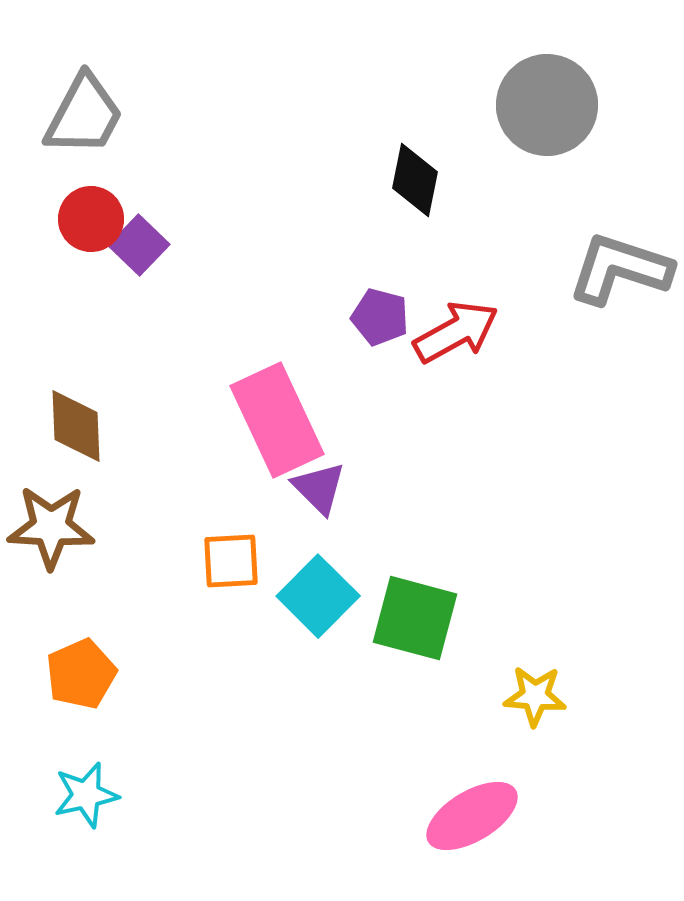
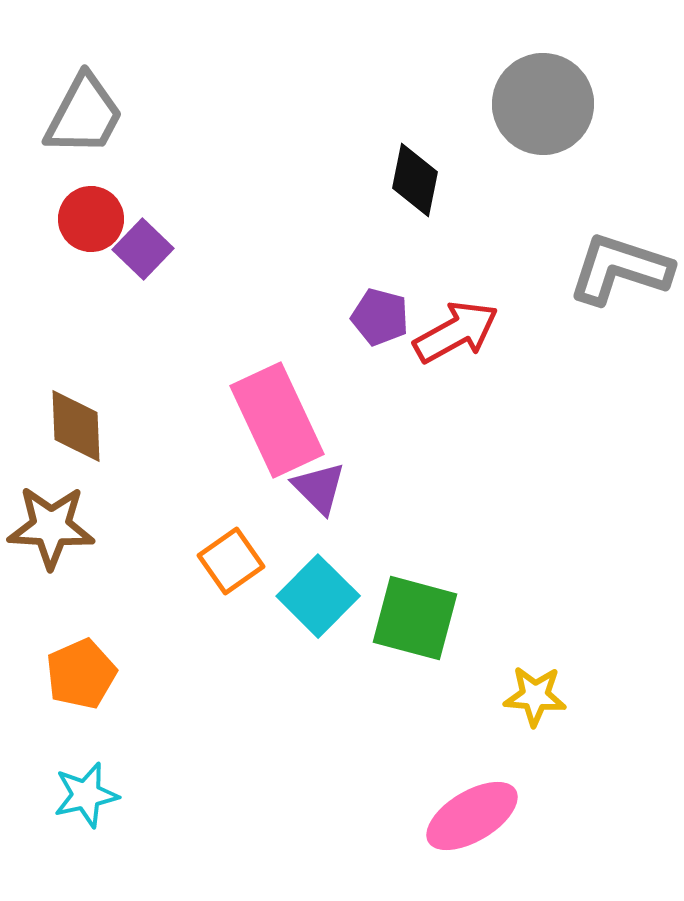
gray circle: moved 4 px left, 1 px up
purple square: moved 4 px right, 4 px down
orange square: rotated 32 degrees counterclockwise
